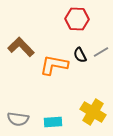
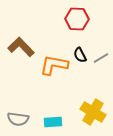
gray line: moved 6 px down
